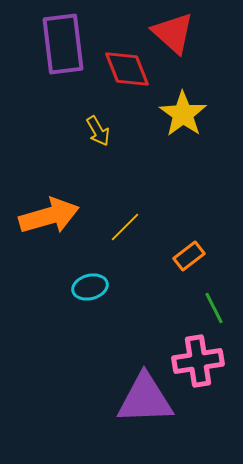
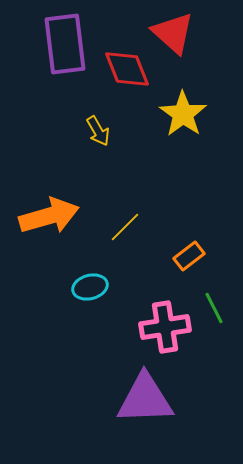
purple rectangle: moved 2 px right
pink cross: moved 33 px left, 34 px up
